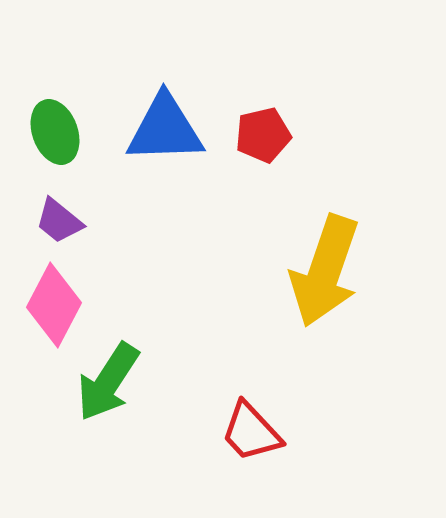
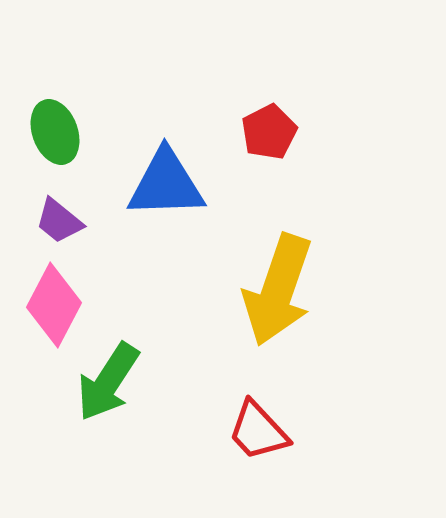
blue triangle: moved 1 px right, 55 px down
red pentagon: moved 6 px right, 3 px up; rotated 14 degrees counterclockwise
yellow arrow: moved 47 px left, 19 px down
red trapezoid: moved 7 px right, 1 px up
